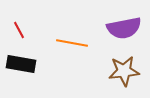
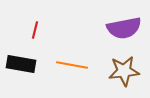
red line: moved 16 px right; rotated 42 degrees clockwise
orange line: moved 22 px down
